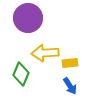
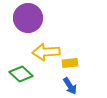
yellow arrow: moved 1 px right, 1 px up
green diamond: rotated 70 degrees counterclockwise
